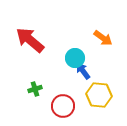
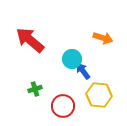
orange arrow: rotated 18 degrees counterclockwise
cyan circle: moved 3 px left, 1 px down
